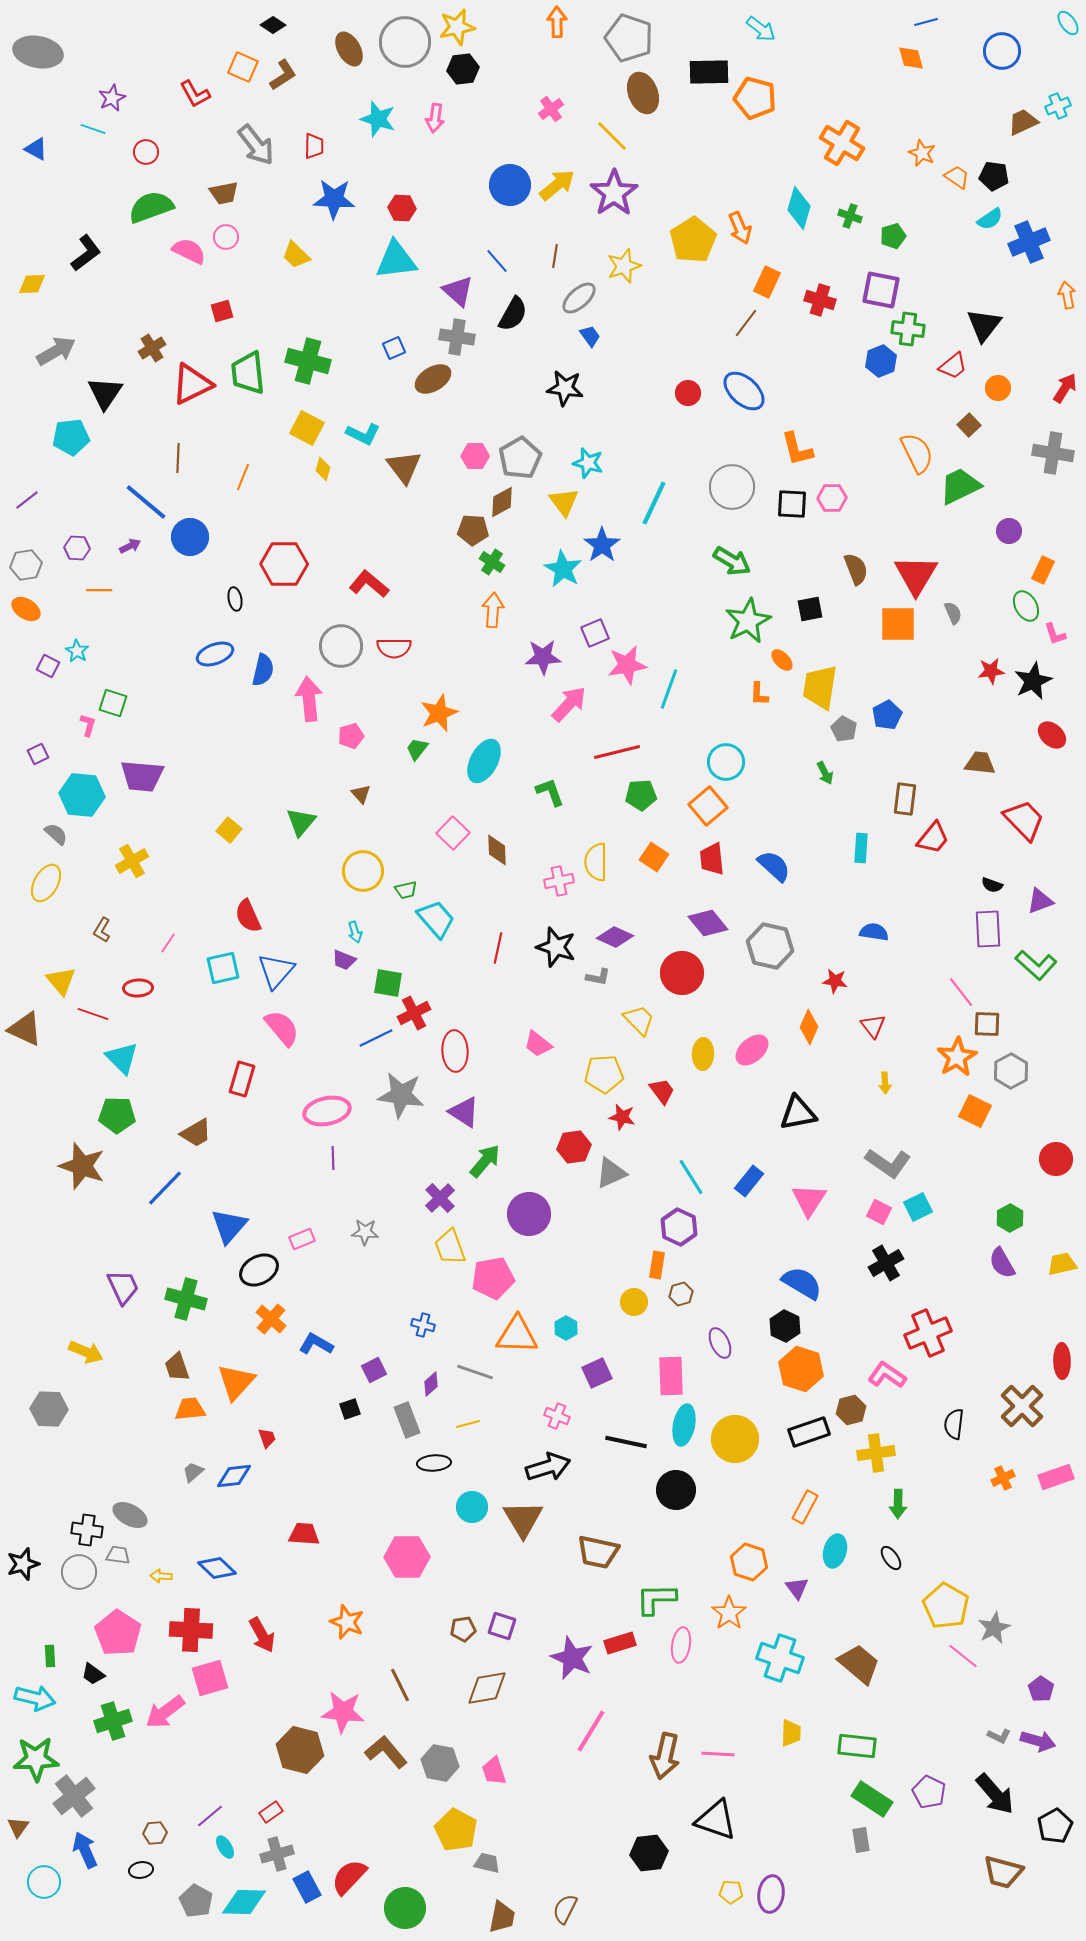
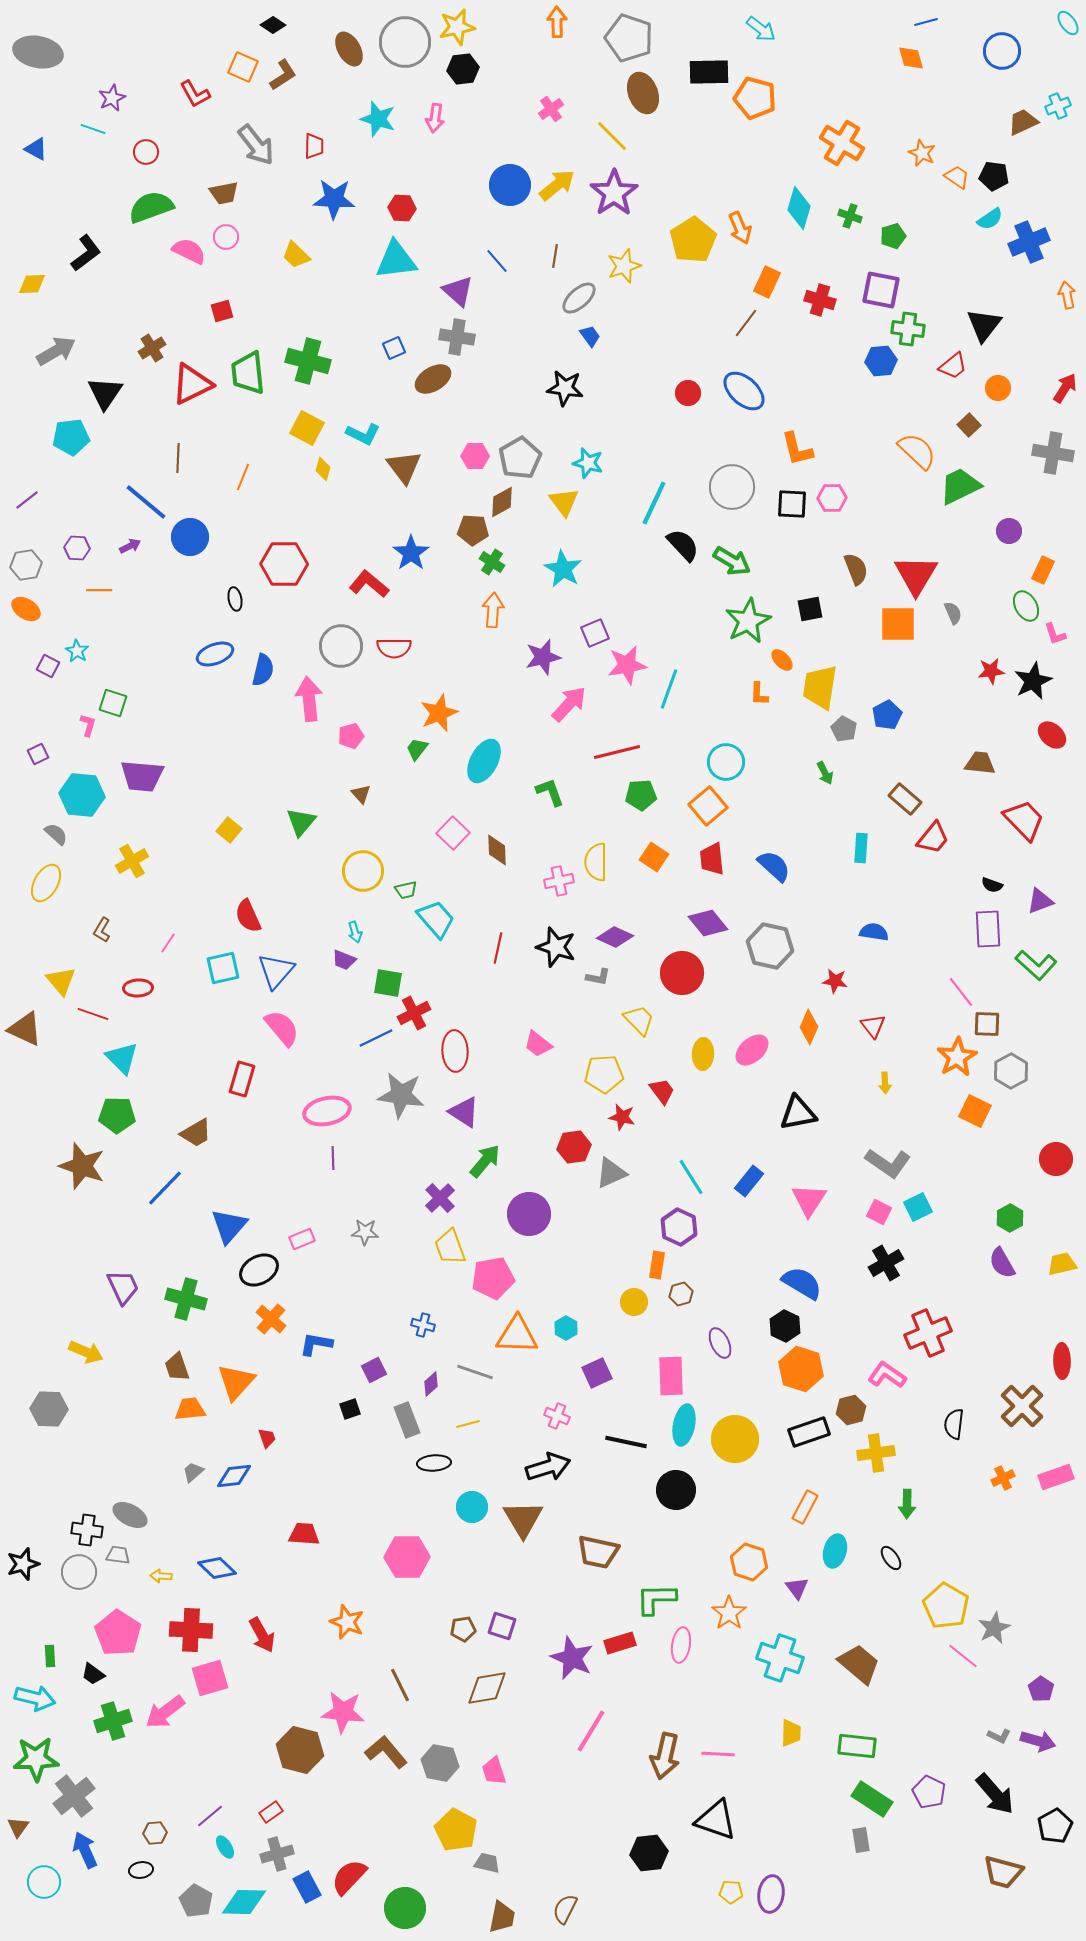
black semicircle at (513, 314): moved 170 px right, 231 px down; rotated 72 degrees counterclockwise
blue hexagon at (881, 361): rotated 16 degrees clockwise
orange semicircle at (917, 453): moved 2 px up; rotated 21 degrees counterclockwise
blue star at (602, 545): moved 191 px left, 8 px down
purple star at (543, 657): rotated 12 degrees counterclockwise
brown rectangle at (905, 799): rotated 56 degrees counterclockwise
blue L-shape at (316, 1344): rotated 20 degrees counterclockwise
green arrow at (898, 1504): moved 9 px right
